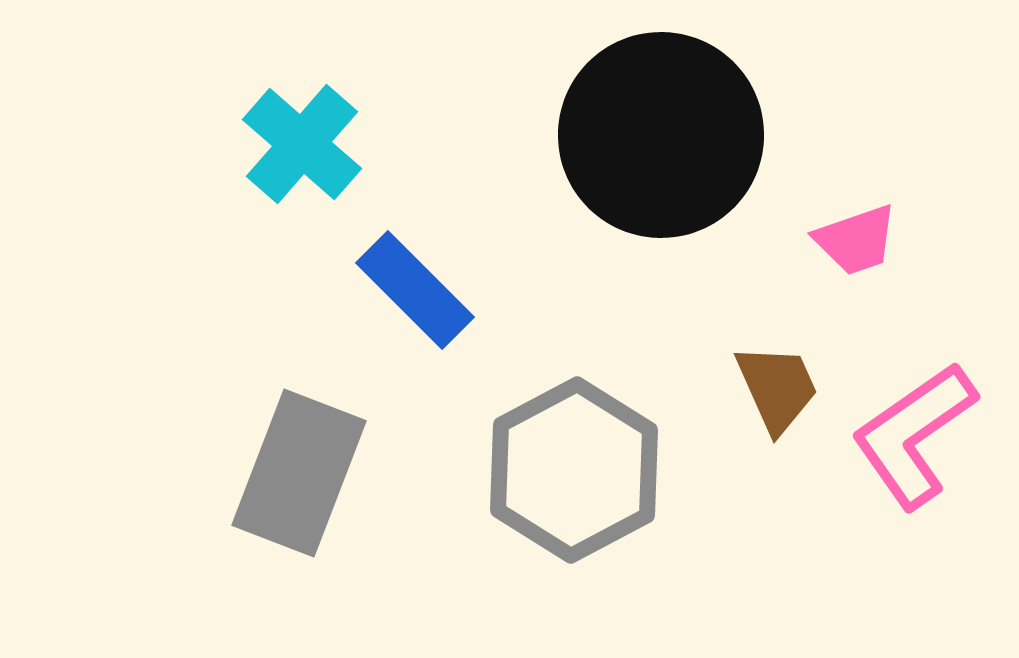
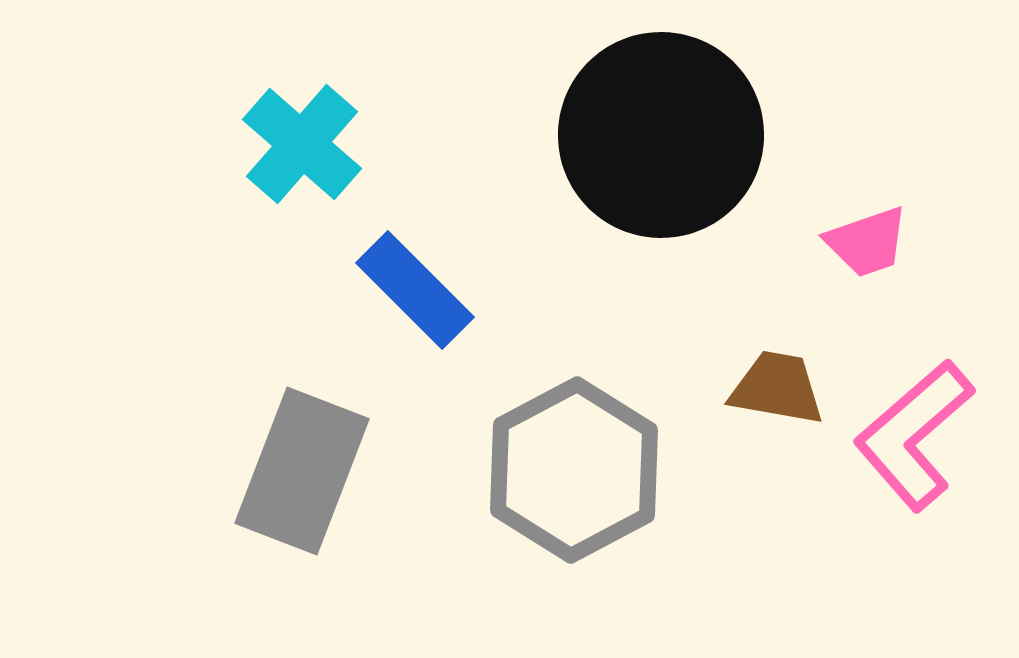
pink trapezoid: moved 11 px right, 2 px down
brown trapezoid: rotated 56 degrees counterclockwise
pink L-shape: rotated 6 degrees counterclockwise
gray rectangle: moved 3 px right, 2 px up
